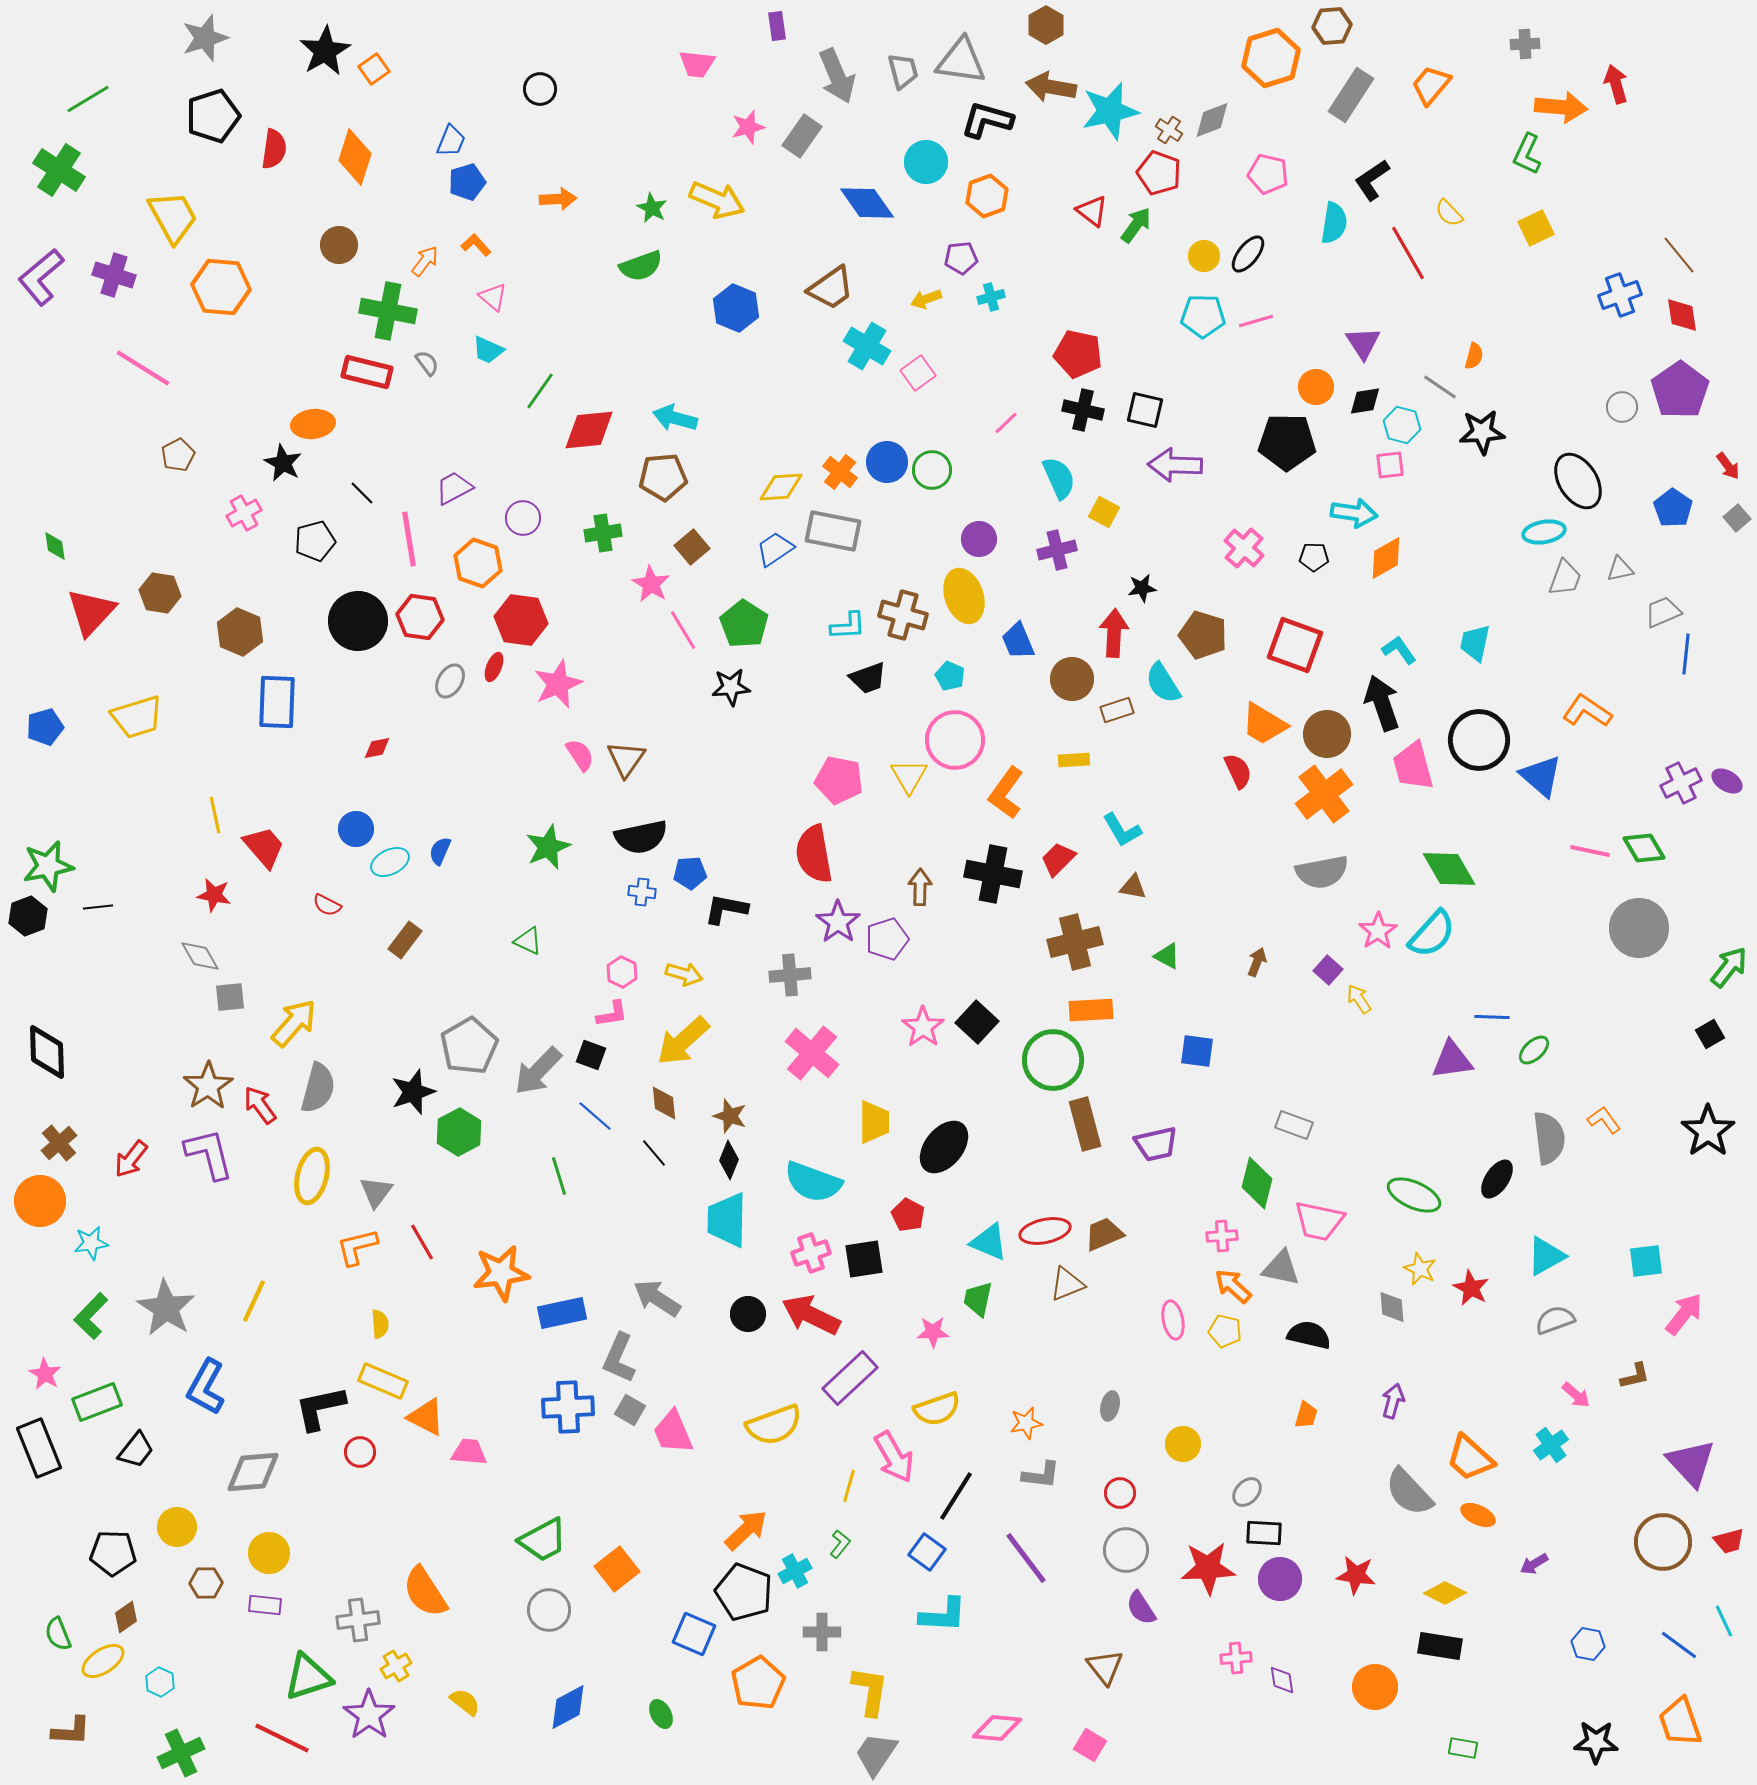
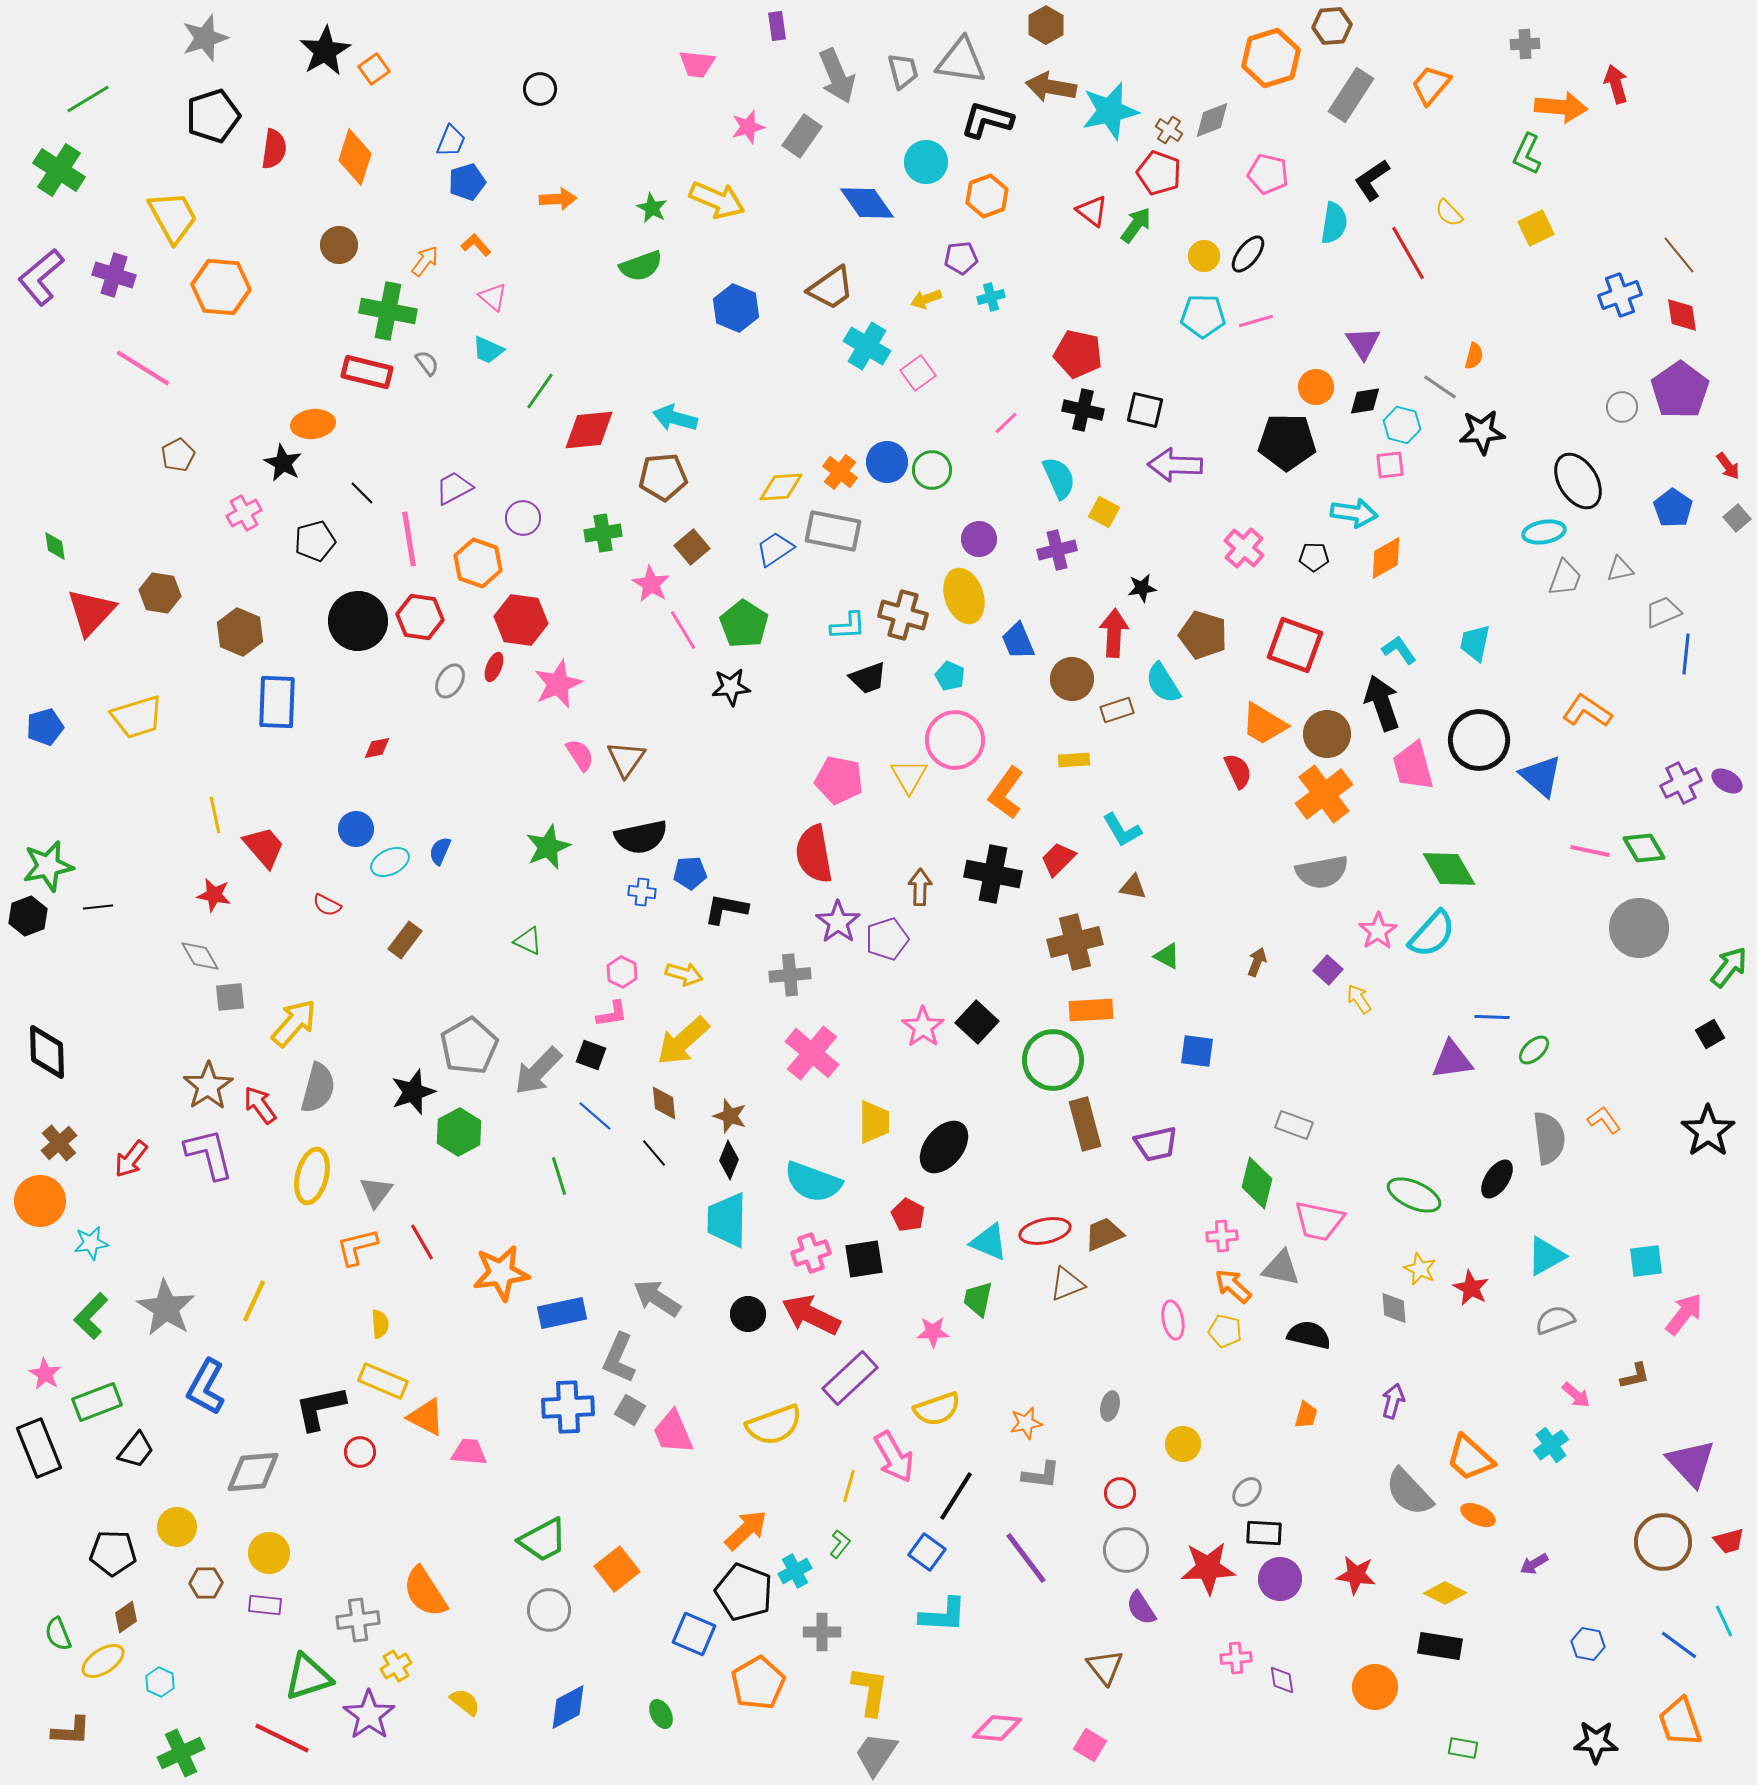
gray diamond at (1392, 1307): moved 2 px right, 1 px down
